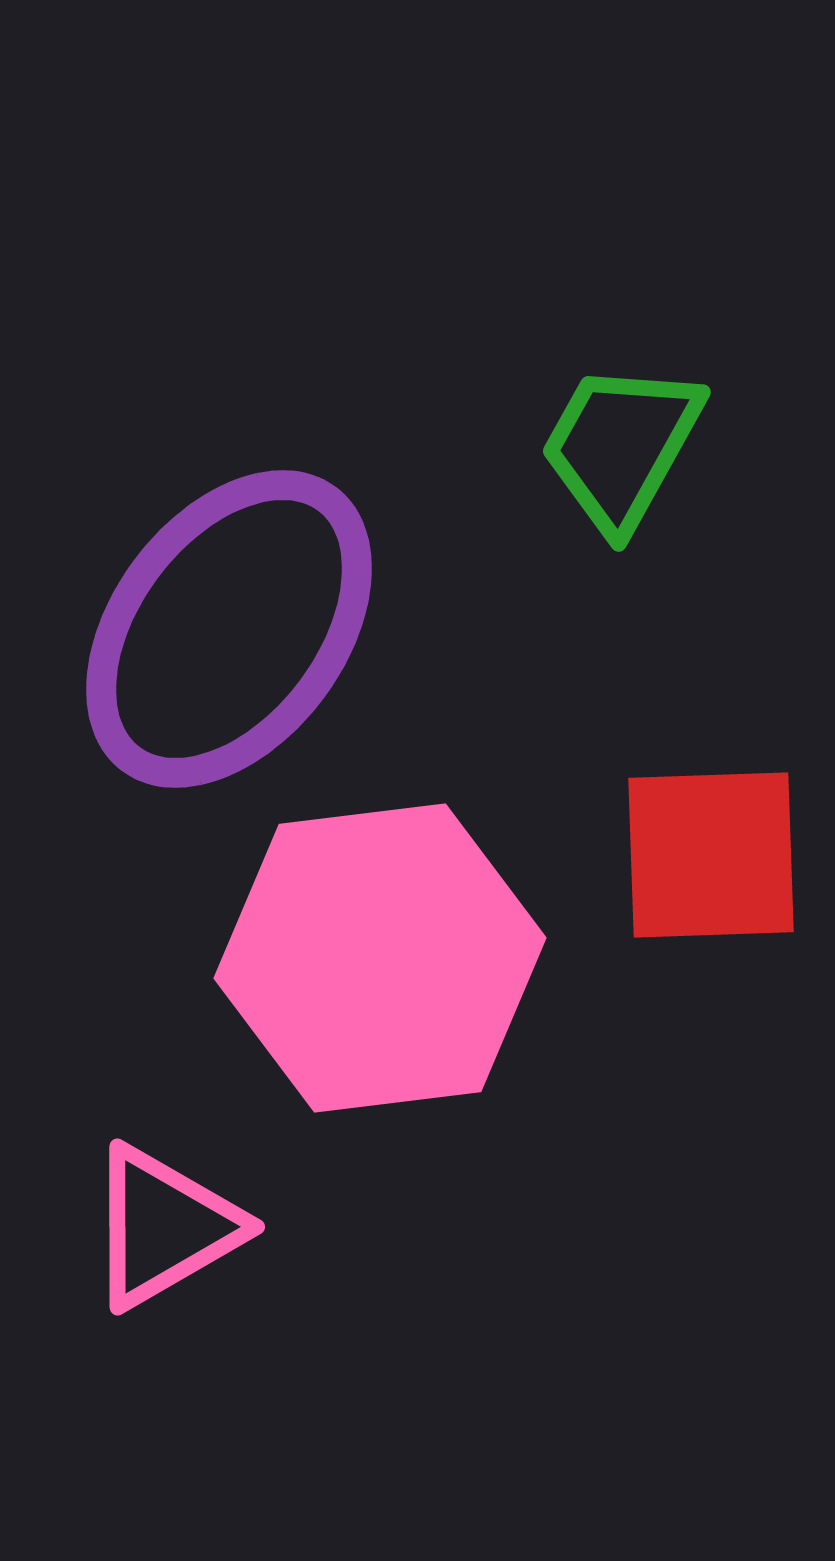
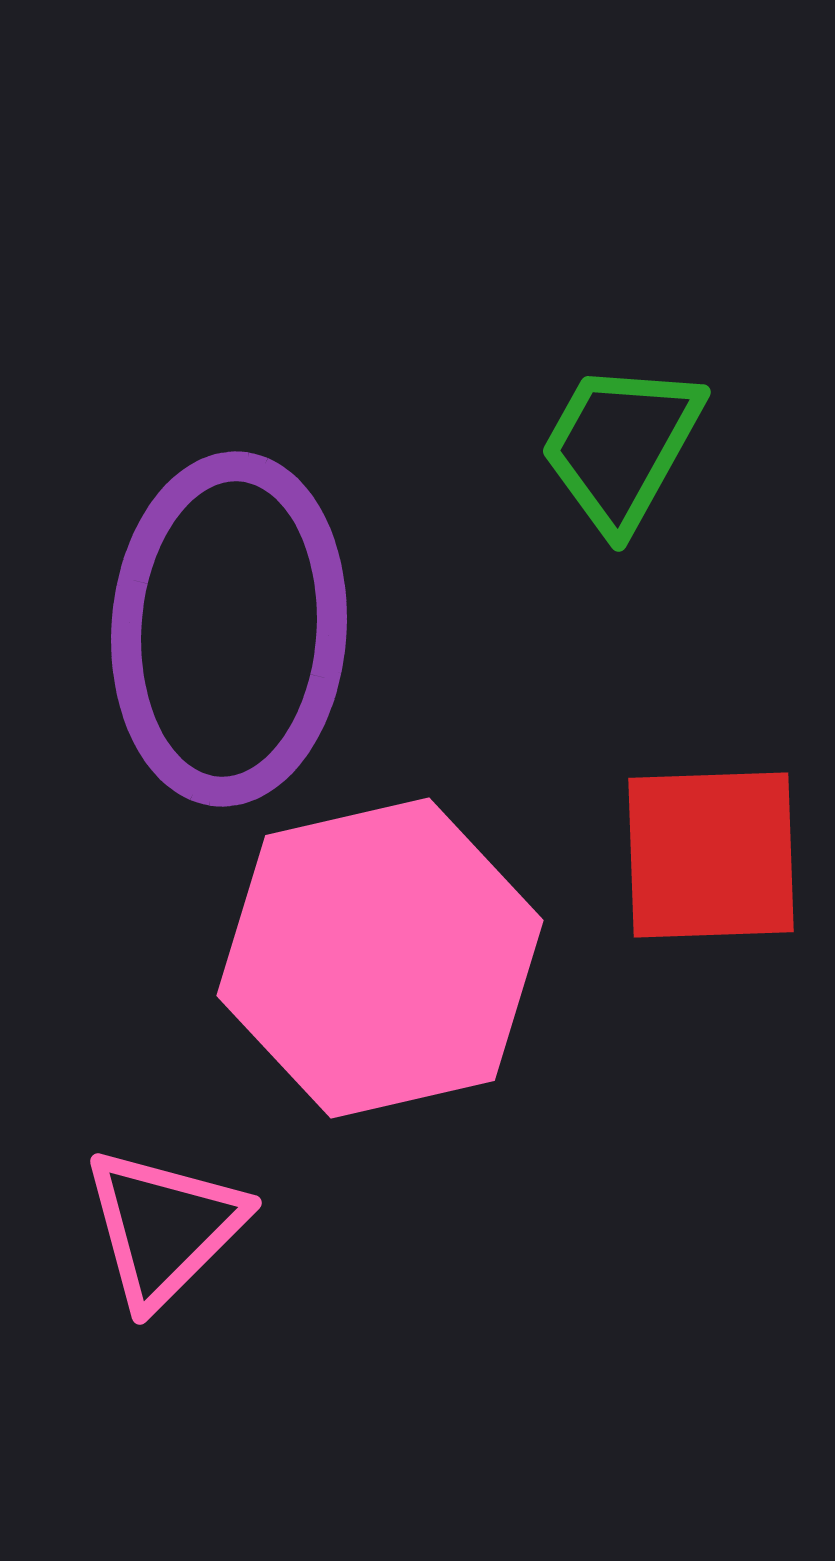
purple ellipse: rotated 33 degrees counterclockwise
pink hexagon: rotated 6 degrees counterclockwise
pink triangle: rotated 15 degrees counterclockwise
